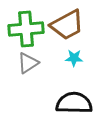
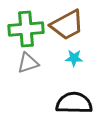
gray triangle: rotated 15 degrees clockwise
